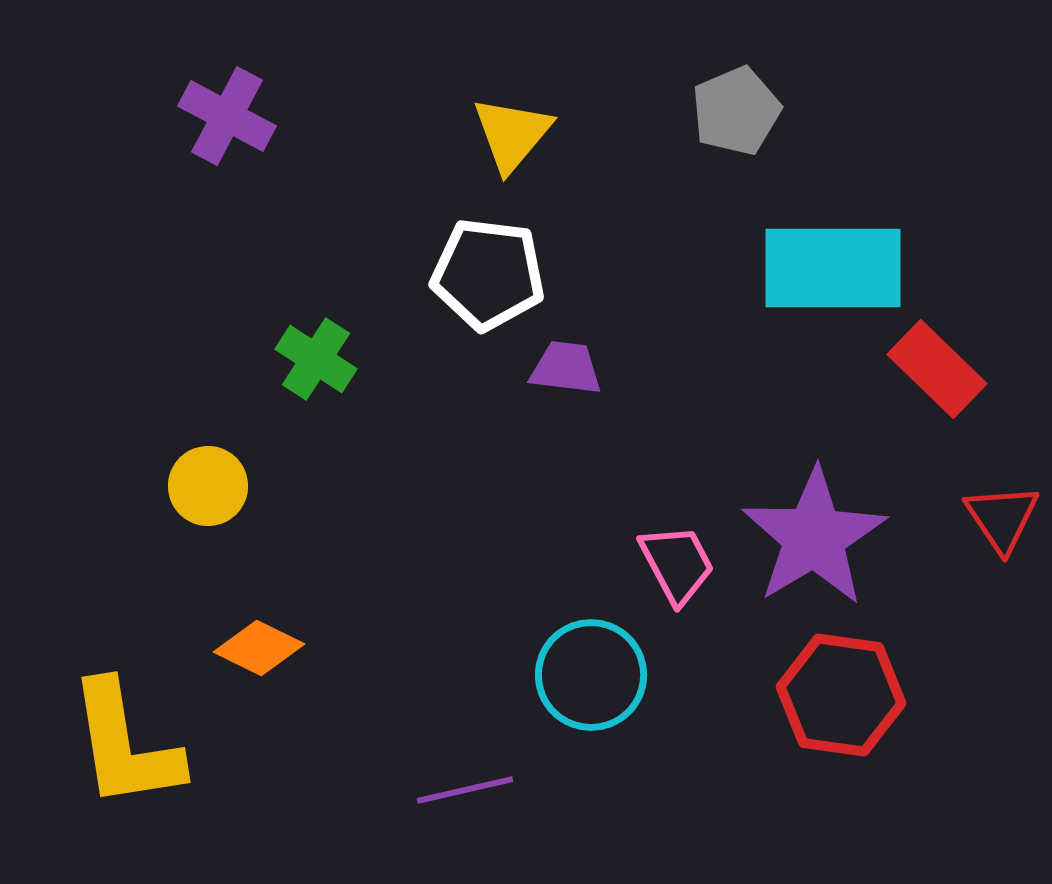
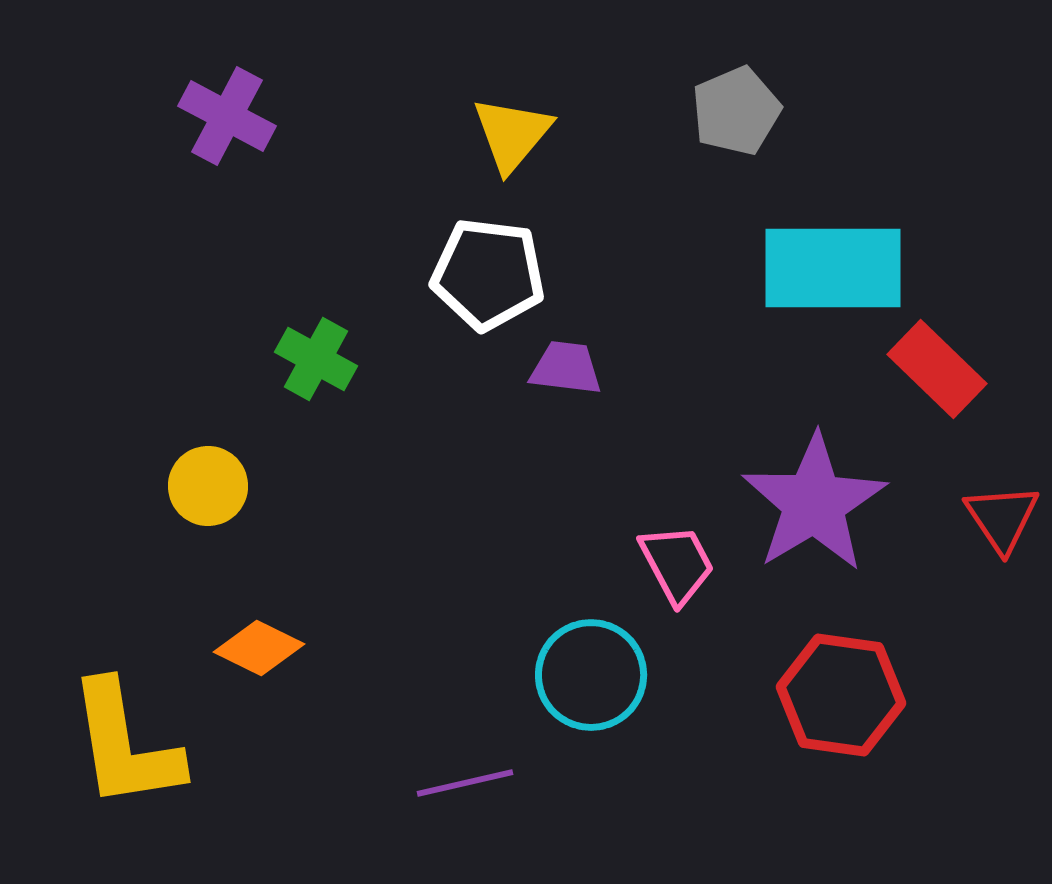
green cross: rotated 4 degrees counterclockwise
purple star: moved 34 px up
purple line: moved 7 px up
